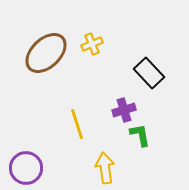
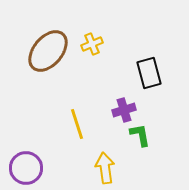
brown ellipse: moved 2 px right, 2 px up; rotated 6 degrees counterclockwise
black rectangle: rotated 28 degrees clockwise
